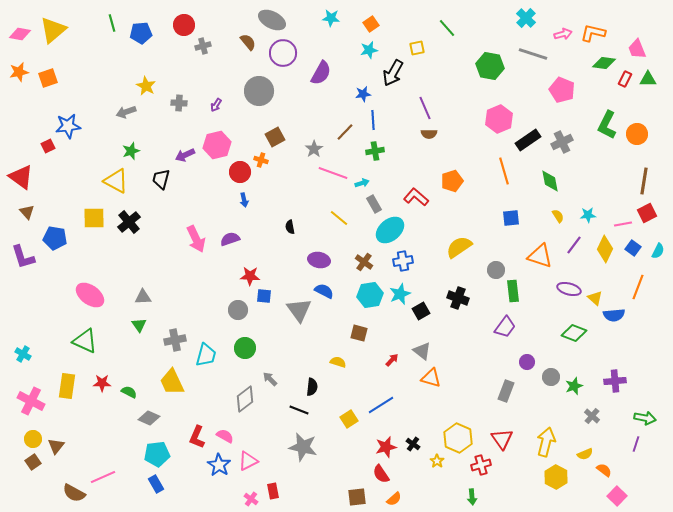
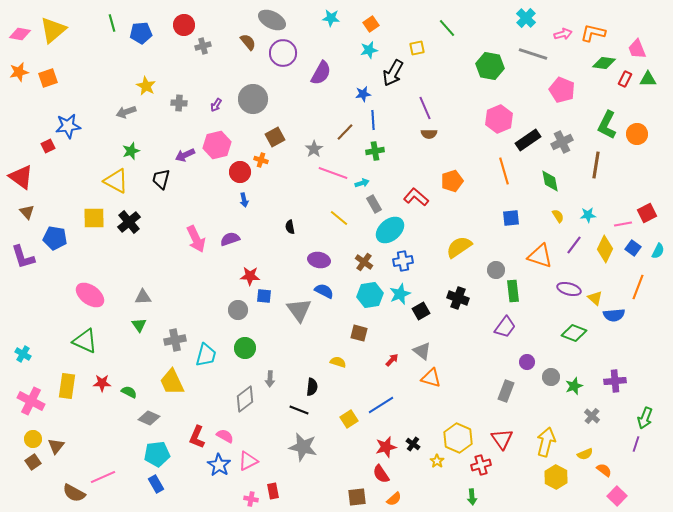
gray circle at (259, 91): moved 6 px left, 8 px down
brown line at (644, 181): moved 48 px left, 16 px up
gray arrow at (270, 379): rotated 133 degrees counterclockwise
green arrow at (645, 418): rotated 100 degrees clockwise
pink cross at (251, 499): rotated 24 degrees counterclockwise
